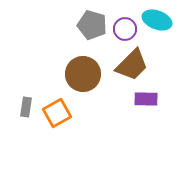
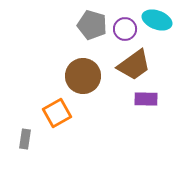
brown trapezoid: moved 2 px right; rotated 9 degrees clockwise
brown circle: moved 2 px down
gray rectangle: moved 1 px left, 32 px down
